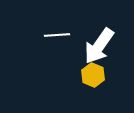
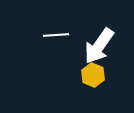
white line: moved 1 px left
